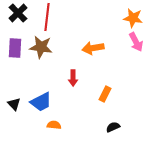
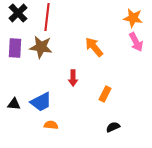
orange arrow: moved 1 px right, 1 px up; rotated 60 degrees clockwise
black triangle: rotated 40 degrees counterclockwise
orange semicircle: moved 3 px left
